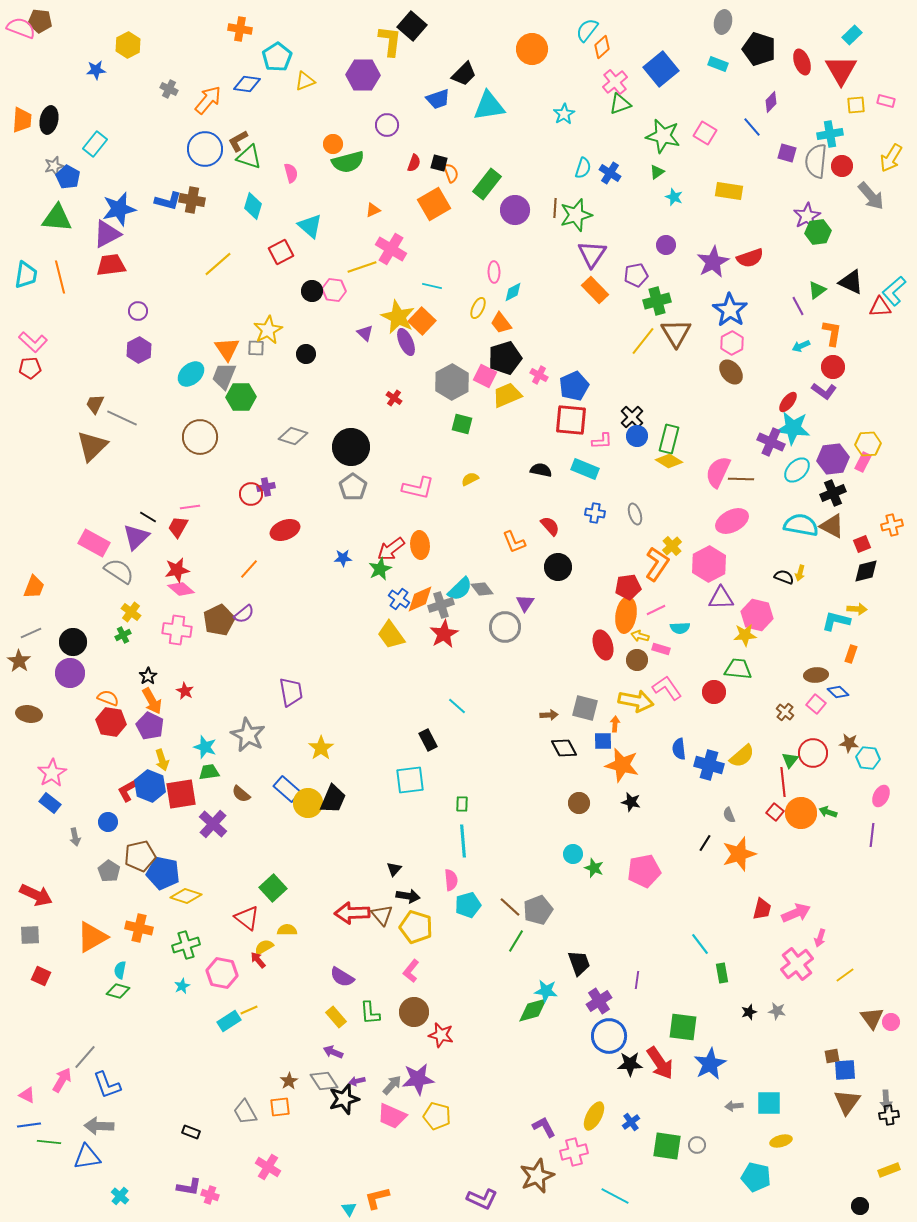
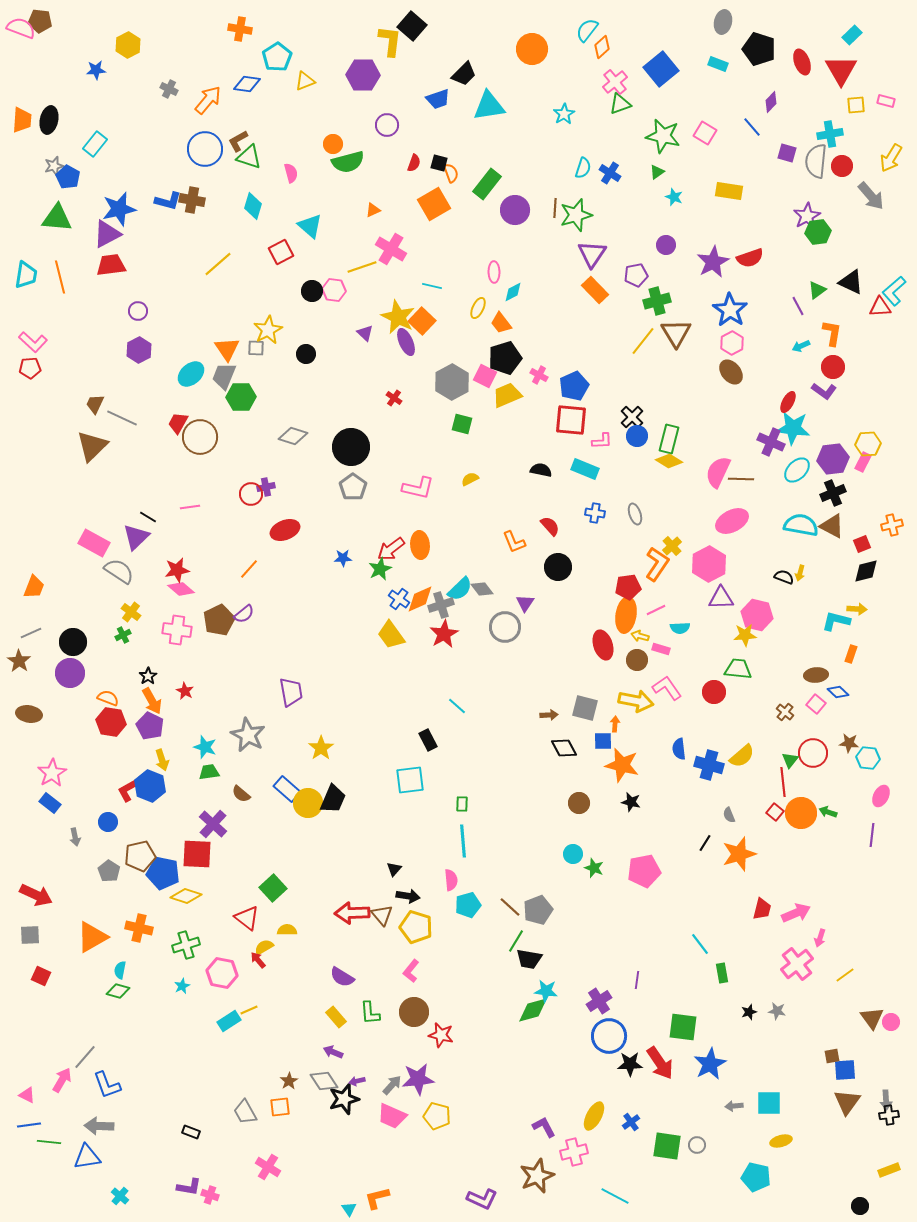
red ellipse at (788, 402): rotated 10 degrees counterclockwise
red trapezoid at (178, 527): moved 104 px up
red square at (181, 794): moved 16 px right, 60 px down; rotated 12 degrees clockwise
black trapezoid at (579, 963): moved 50 px left, 4 px up; rotated 120 degrees clockwise
